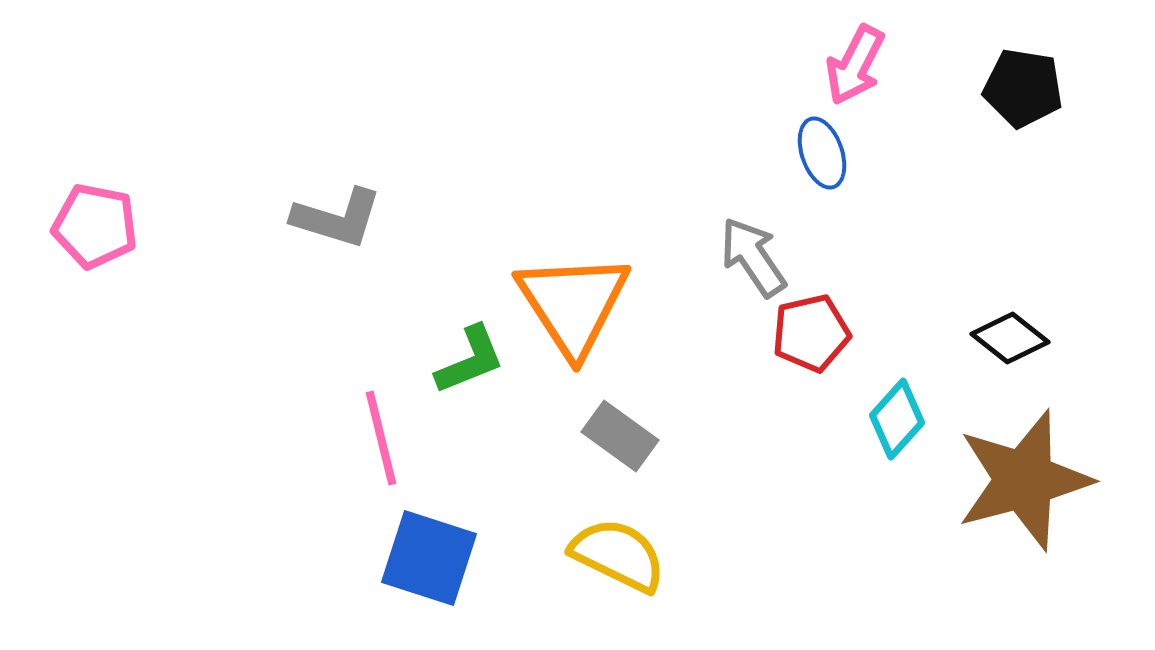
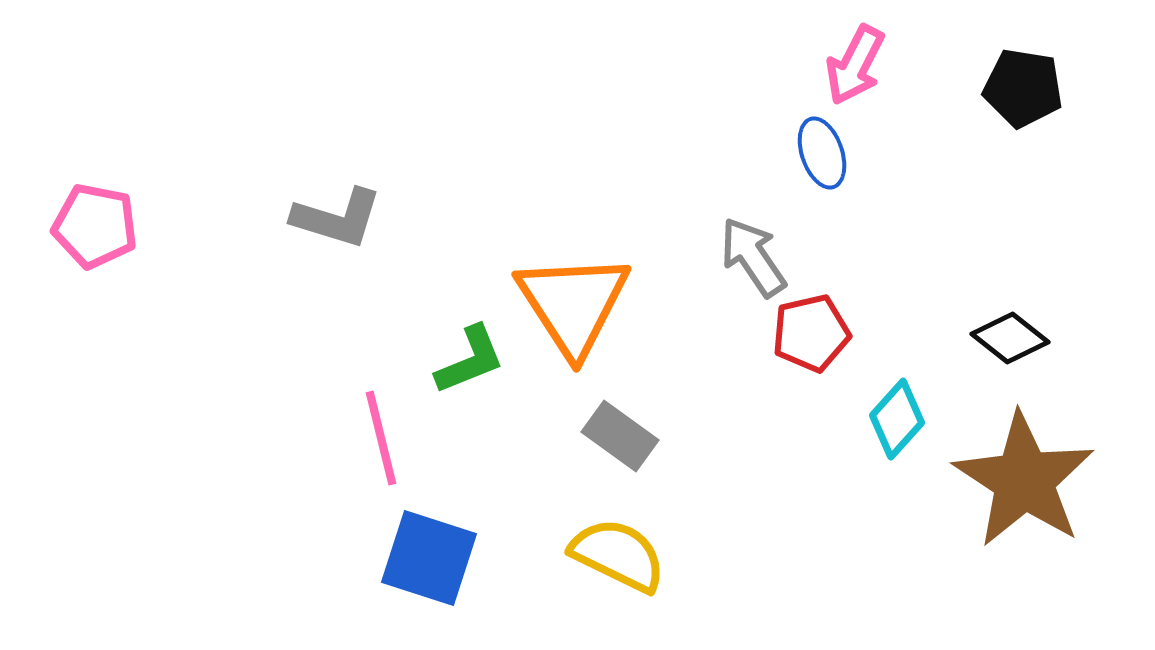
brown star: rotated 24 degrees counterclockwise
